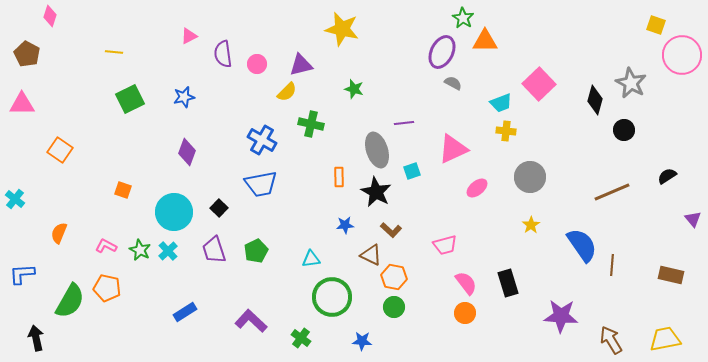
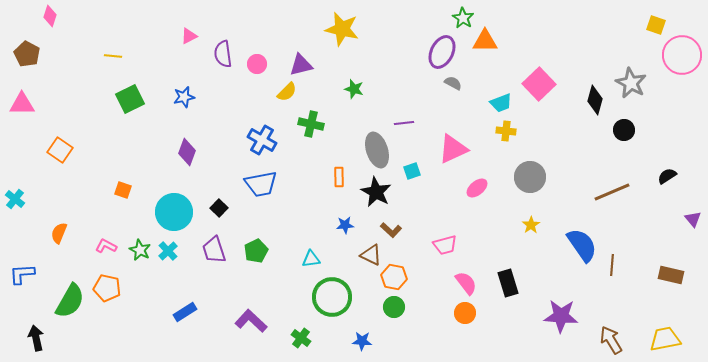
yellow line at (114, 52): moved 1 px left, 4 px down
